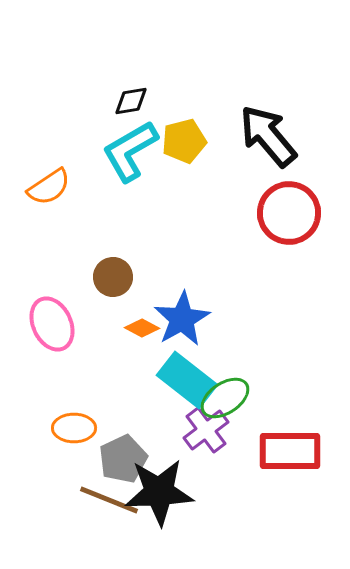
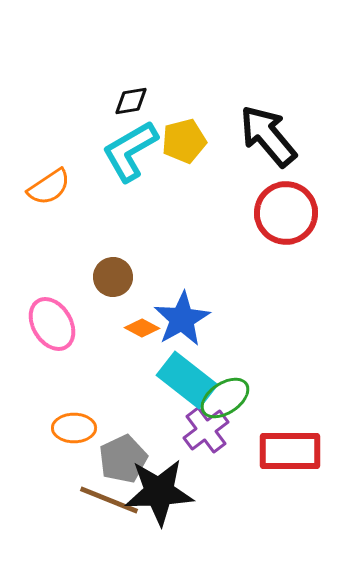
red circle: moved 3 px left
pink ellipse: rotated 6 degrees counterclockwise
